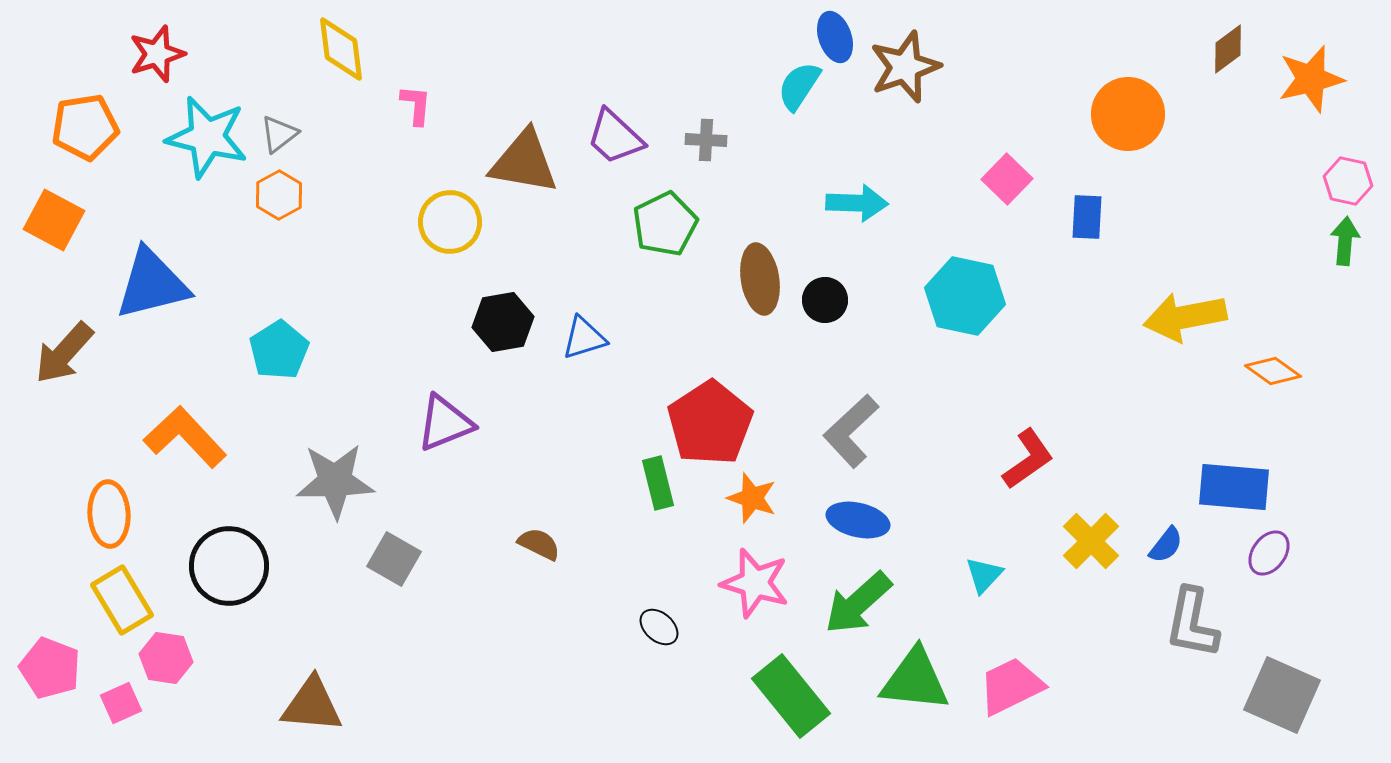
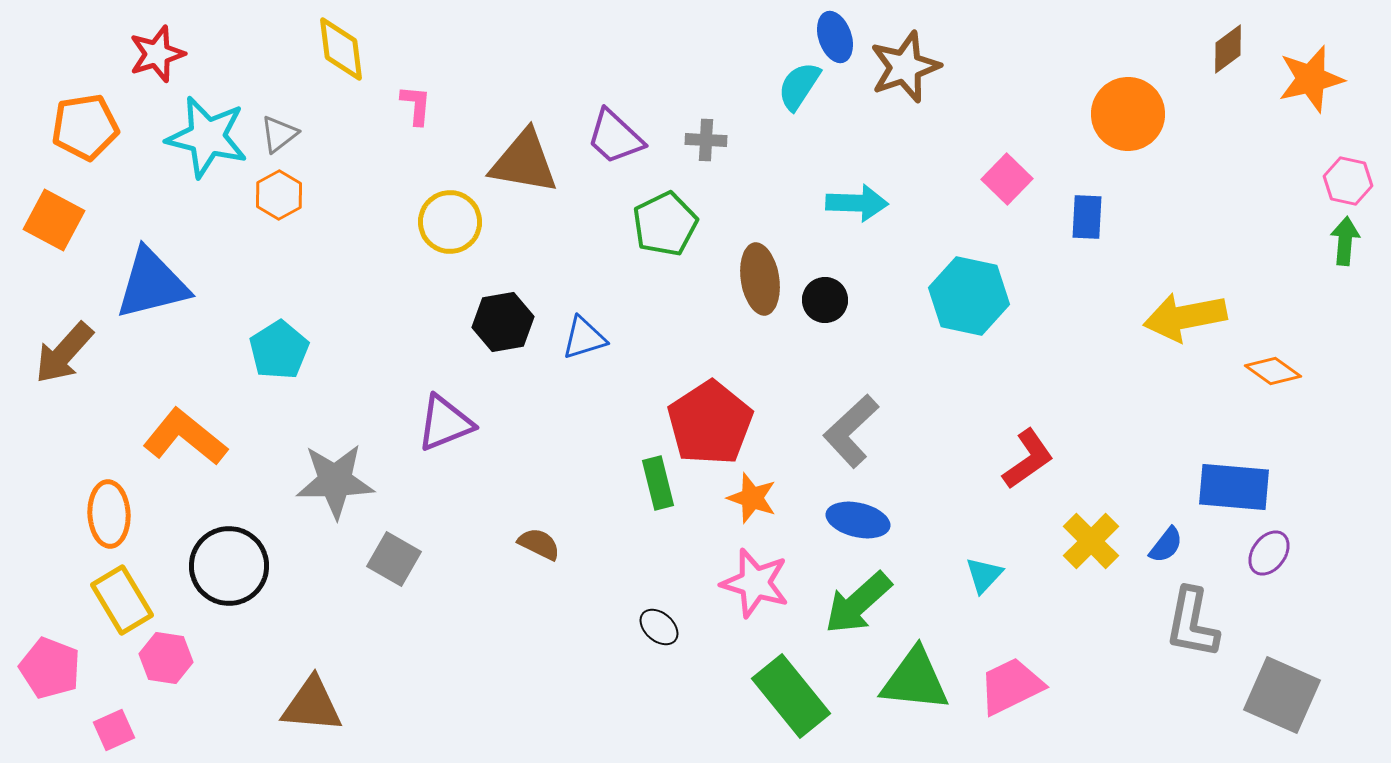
cyan hexagon at (965, 296): moved 4 px right
orange L-shape at (185, 437): rotated 8 degrees counterclockwise
pink square at (121, 703): moved 7 px left, 27 px down
